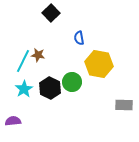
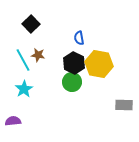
black square: moved 20 px left, 11 px down
cyan line: moved 1 px up; rotated 55 degrees counterclockwise
black hexagon: moved 24 px right, 25 px up
